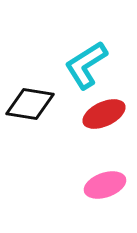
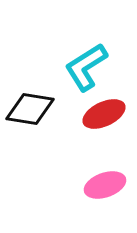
cyan L-shape: moved 2 px down
black diamond: moved 5 px down
